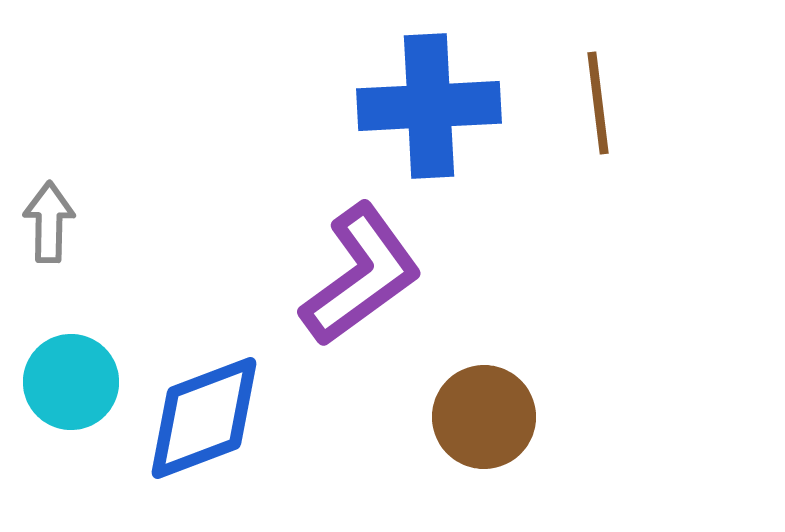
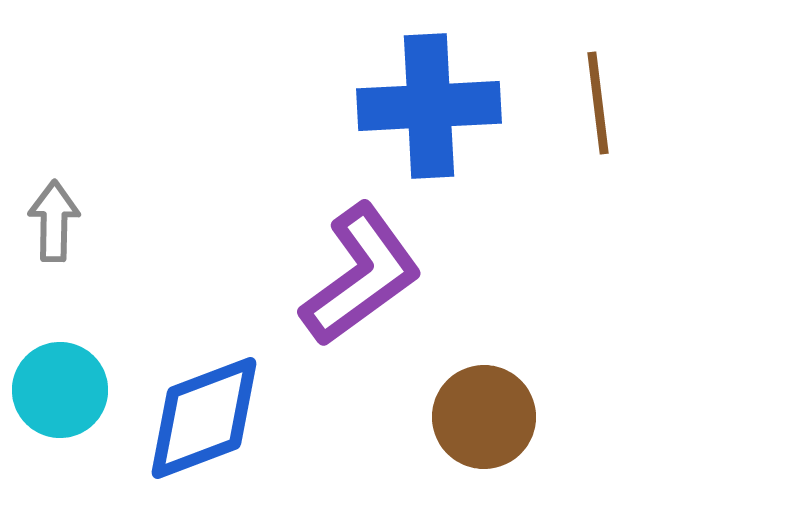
gray arrow: moved 5 px right, 1 px up
cyan circle: moved 11 px left, 8 px down
